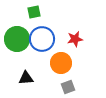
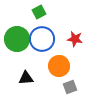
green square: moved 5 px right; rotated 16 degrees counterclockwise
red star: rotated 21 degrees clockwise
orange circle: moved 2 px left, 3 px down
gray square: moved 2 px right
